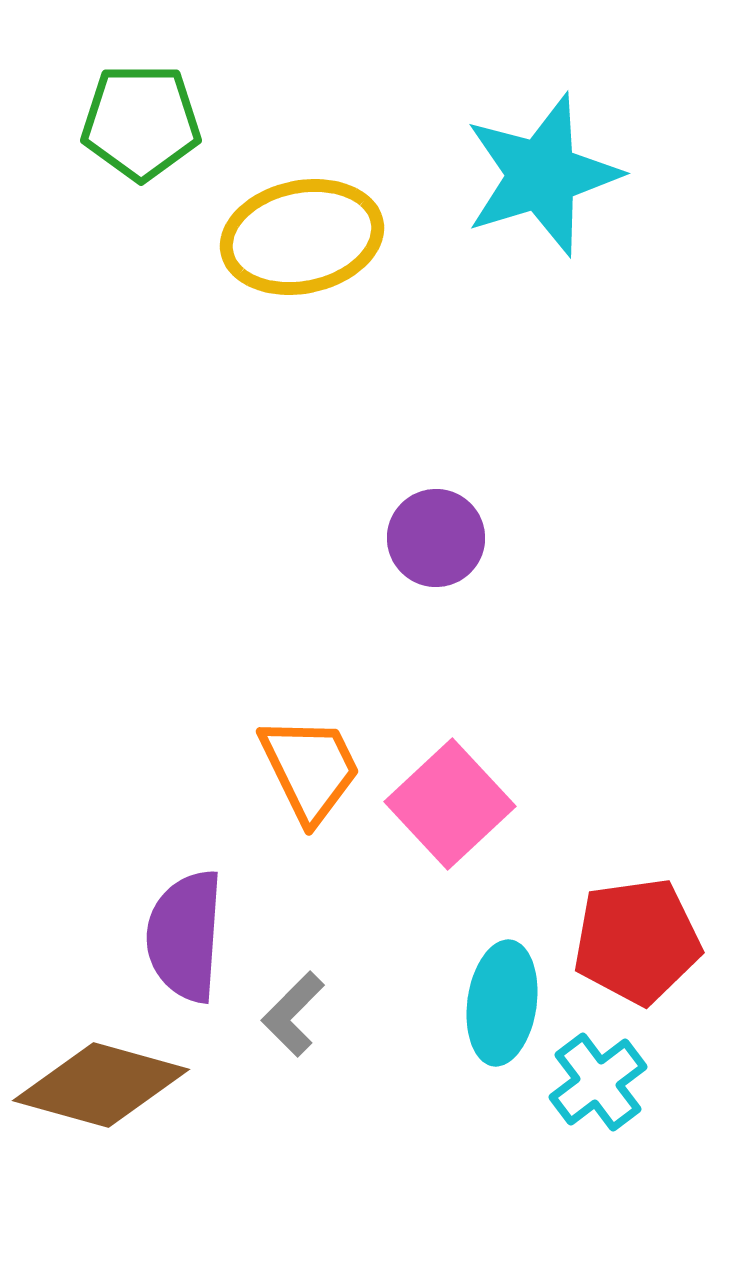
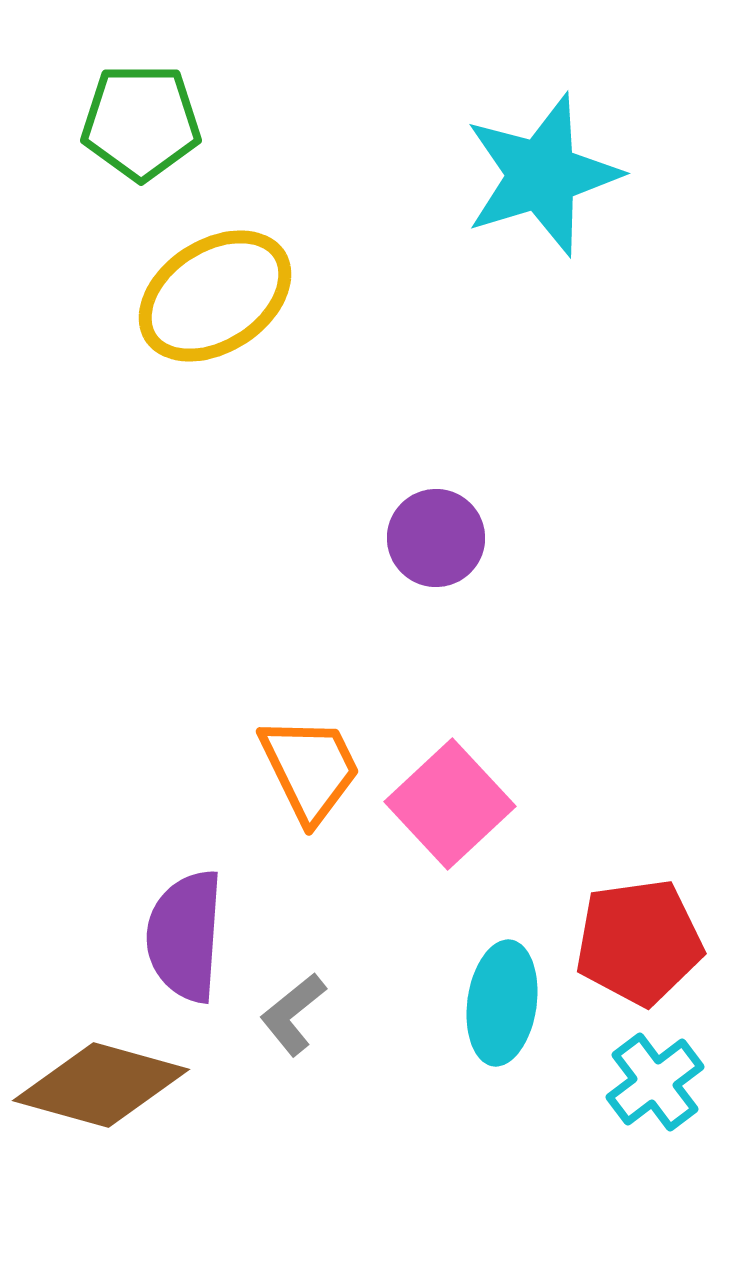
yellow ellipse: moved 87 px left, 59 px down; rotated 21 degrees counterclockwise
red pentagon: moved 2 px right, 1 px down
gray L-shape: rotated 6 degrees clockwise
cyan cross: moved 57 px right
